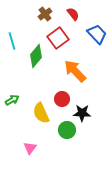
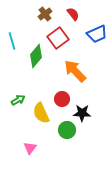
blue trapezoid: rotated 110 degrees clockwise
green arrow: moved 6 px right
